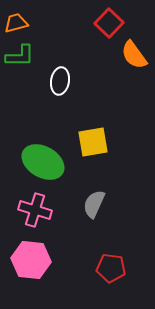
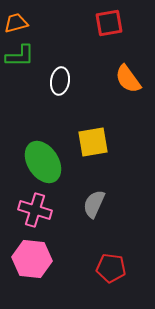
red square: rotated 36 degrees clockwise
orange semicircle: moved 6 px left, 24 px down
green ellipse: rotated 27 degrees clockwise
pink hexagon: moved 1 px right, 1 px up
